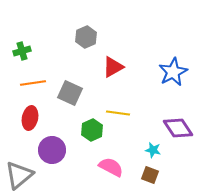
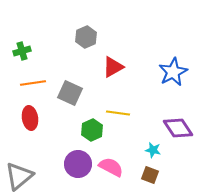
red ellipse: rotated 20 degrees counterclockwise
purple circle: moved 26 px right, 14 px down
gray triangle: moved 1 px down
